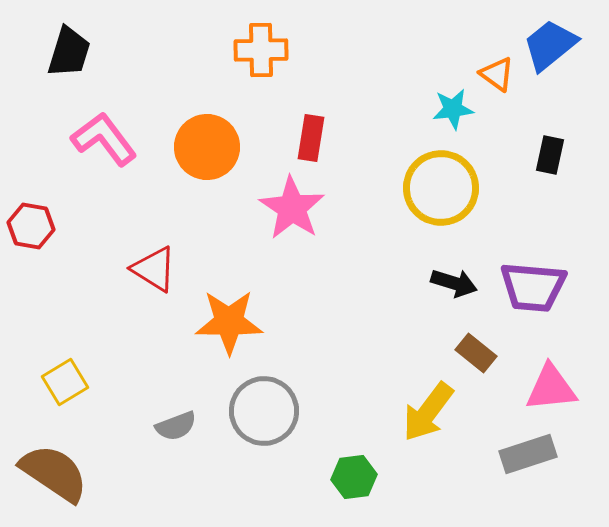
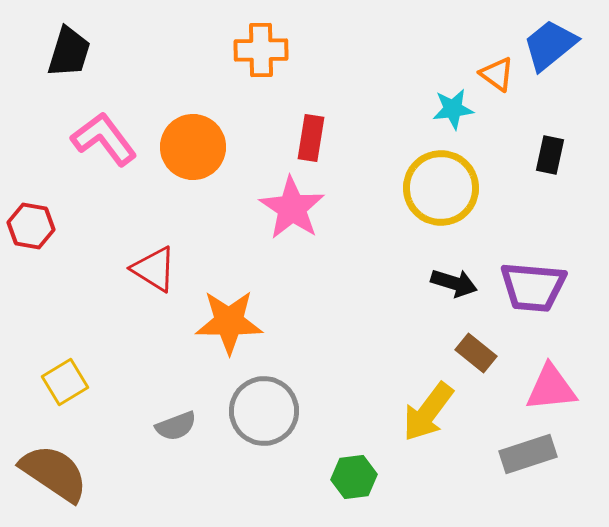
orange circle: moved 14 px left
